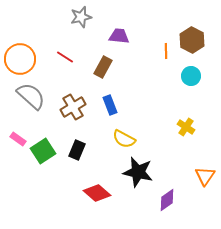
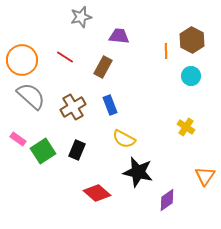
orange circle: moved 2 px right, 1 px down
